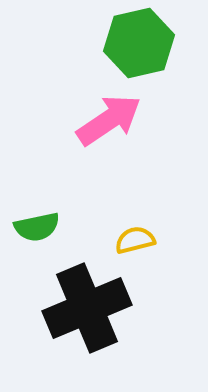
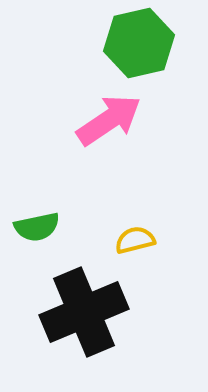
black cross: moved 3 px left, 4 px down
